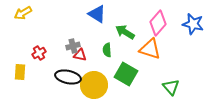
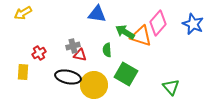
blue triangle: rotated 24 degrees counterclockwise
blue star: rotated 10 degrees clockwise
orange triangle: moved 9 px left, 13 px up
yellow rectangle: moved 3 px right
